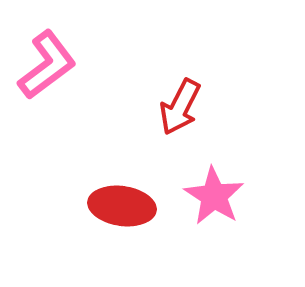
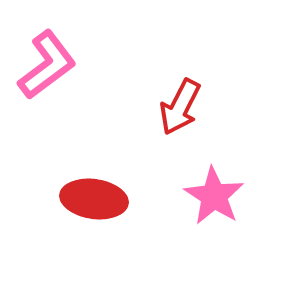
red ellipse: moved 28 px left, 7 px up
